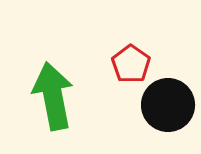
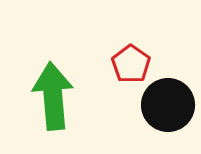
green arrow: rotated 6 degrees clockwise
